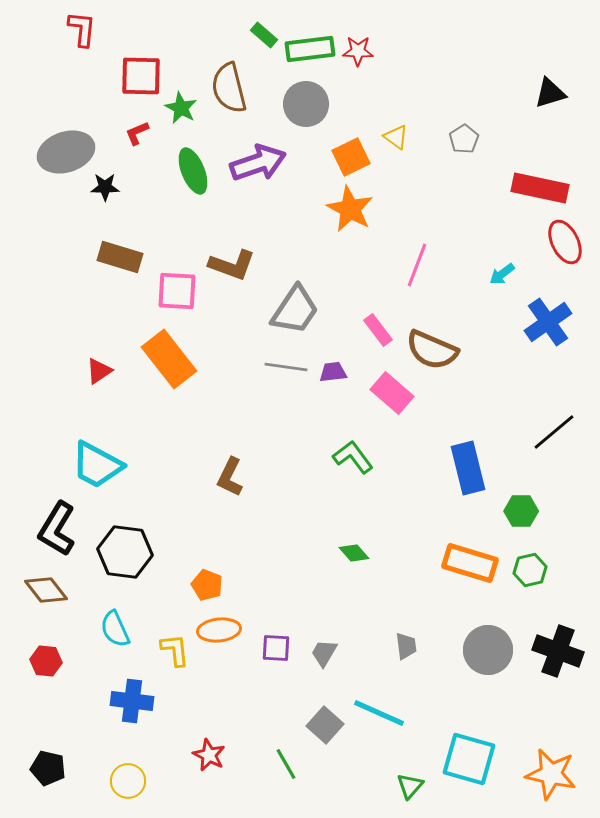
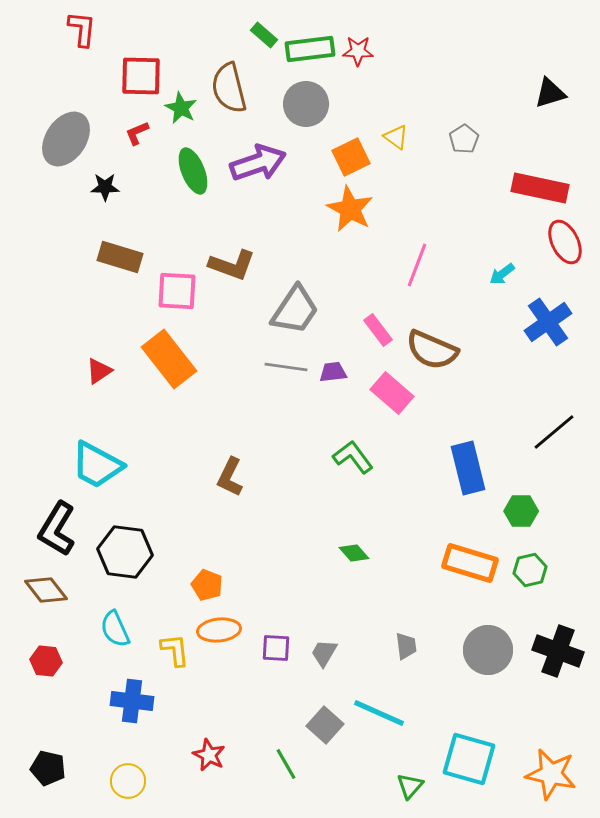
gray ellipse at (66, 152): moved 13 px up; rotated 38 degrees counterclockwise
